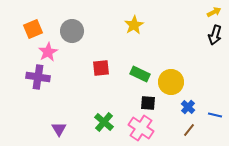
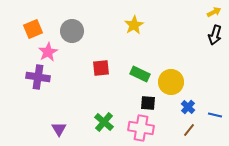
pink cross: rotated 25 degrees counterclockwise
